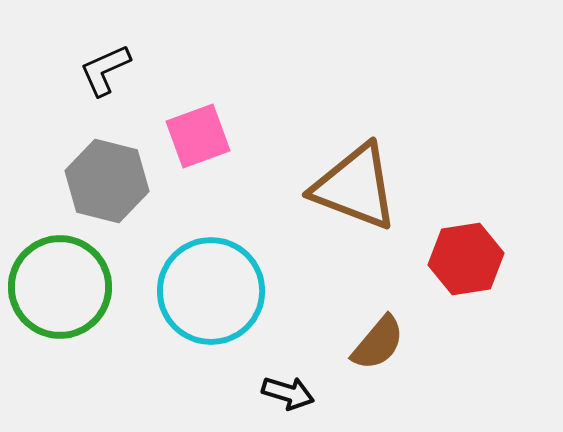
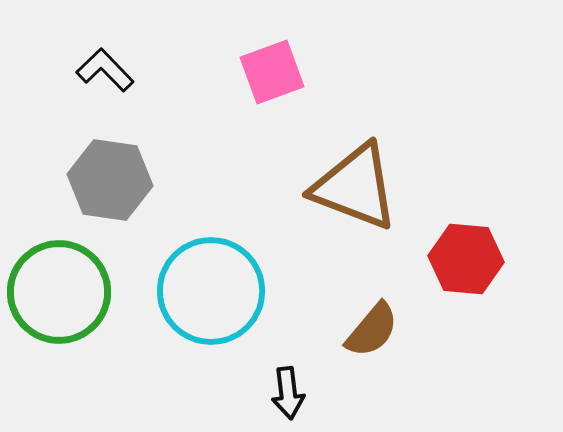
black L-shape: rotated 70 degrees clockwise
pink square: moved 74 px right, 64 px up
gray hexagon: moved 3 px right, 1 px up; rotated 6 degrees counterclockwise
red hexagon: rotated 14 degrees clockwise
green circle: moved 1 px left, 5 px down
brown semicircle: moved 6 px left, 13 px up
black arrow: rotated 66 degrees clockwise
